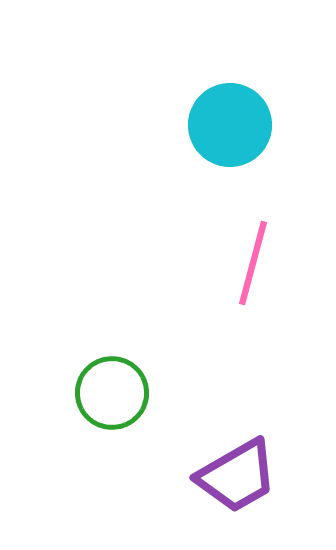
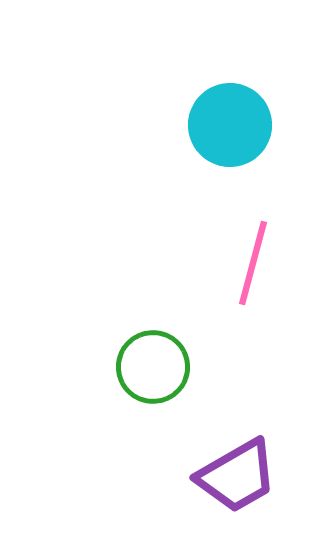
green circle: moved 41 px right, 26 px up
